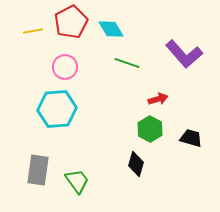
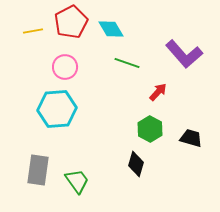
red arrow: moved 7 px up; rotated 30 degrees counterclockwise
